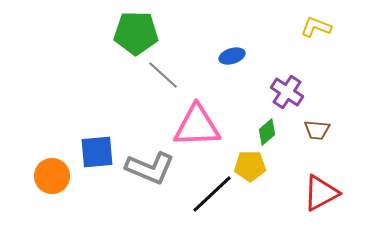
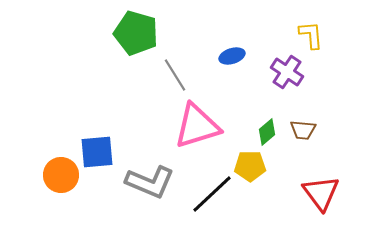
yellow L-shape: moved 5 px left, 8 px down; rotated 64 degrees clockwise
green pentagon: rotated 15 degrees clockwise
gray line: moved 12 px right; rotated 16 degrees clockwise
purple cross: moved 20 px up
pink triangle: rotated 15 degrees counterclockwise
brown trapezoid: moved 14 px left
gray L-shape: moved 14 px down
orange circle: moved 9 px right, 1 px up
red triangle: rotated 39 degrees counterclockwise
